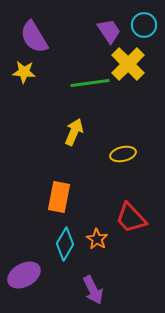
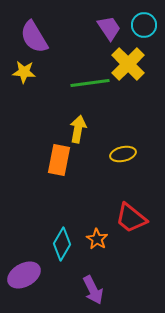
purple trapezoid: moved 3 px up
yellow arrow: moved 4 px right, 3 px up; rotated 12 degrees counterclockwise
orange rectangle: moved 37 px up
red trapezoid: rotated 8 degrees counterclockwise
cyan diamond: moved 3 px left
